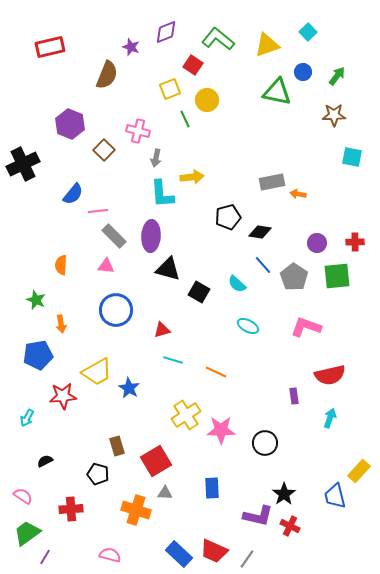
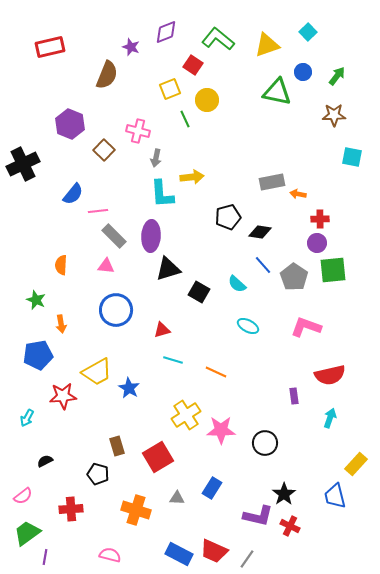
red cross at (355, 242): moved 35 px left, 23 px up
black triangle at (168, 269): rotated 32 degrees counterclockwise
green square at (337, 276): moved 4 px left, 6 px up
red square at (156, 461): moved 2 px right, 4 px up
yellow rectangle at (359, 471): moved 3 px left, 7 px up
blue rectangle at (212, 488): rotated 35 degrees clockwise
gray triangle at (165, 493): moved 12 px right, 5 px down
pink semicircle at (23, 496): rotated 108 degrees clockwise
blue rectangle at (179, 554): rotated 16 degrees counterclockwise
purple line at (45, 557): rotated 21 degrees counterclockwise
